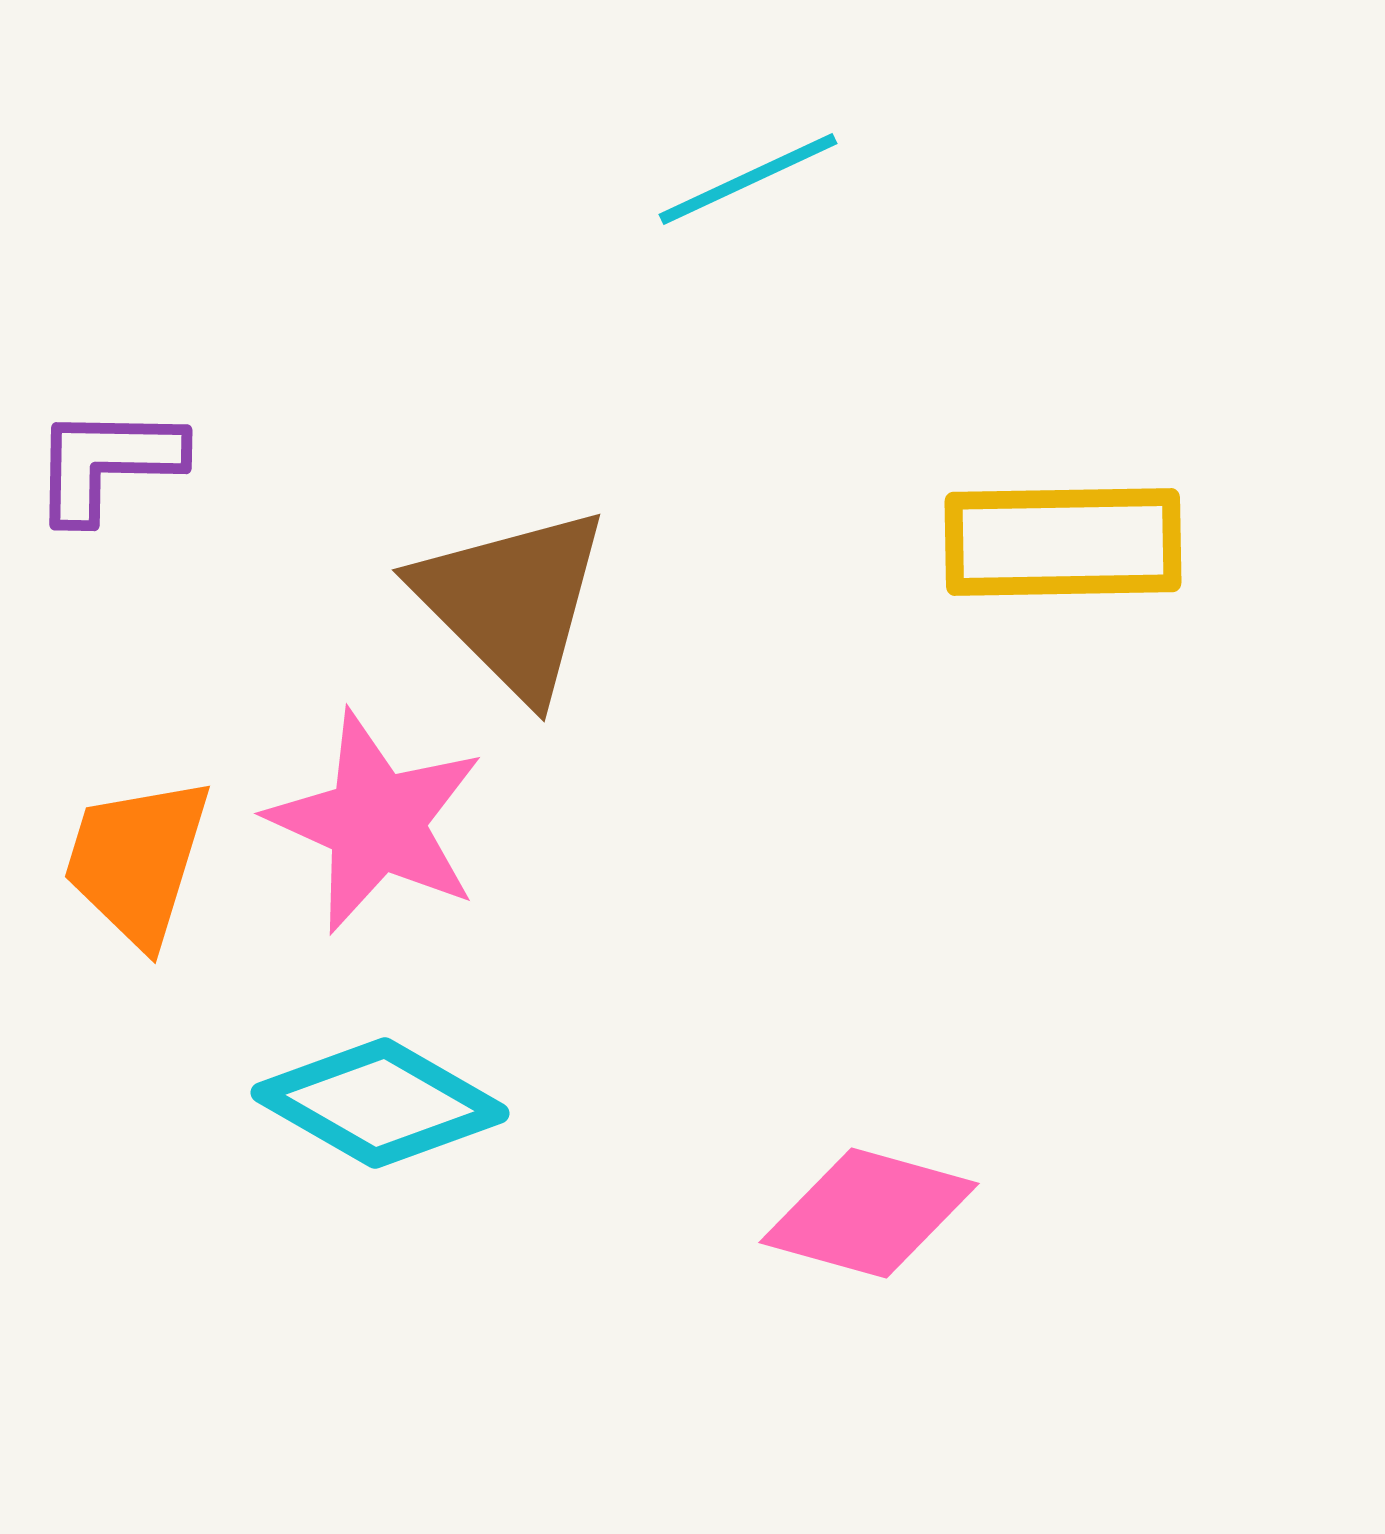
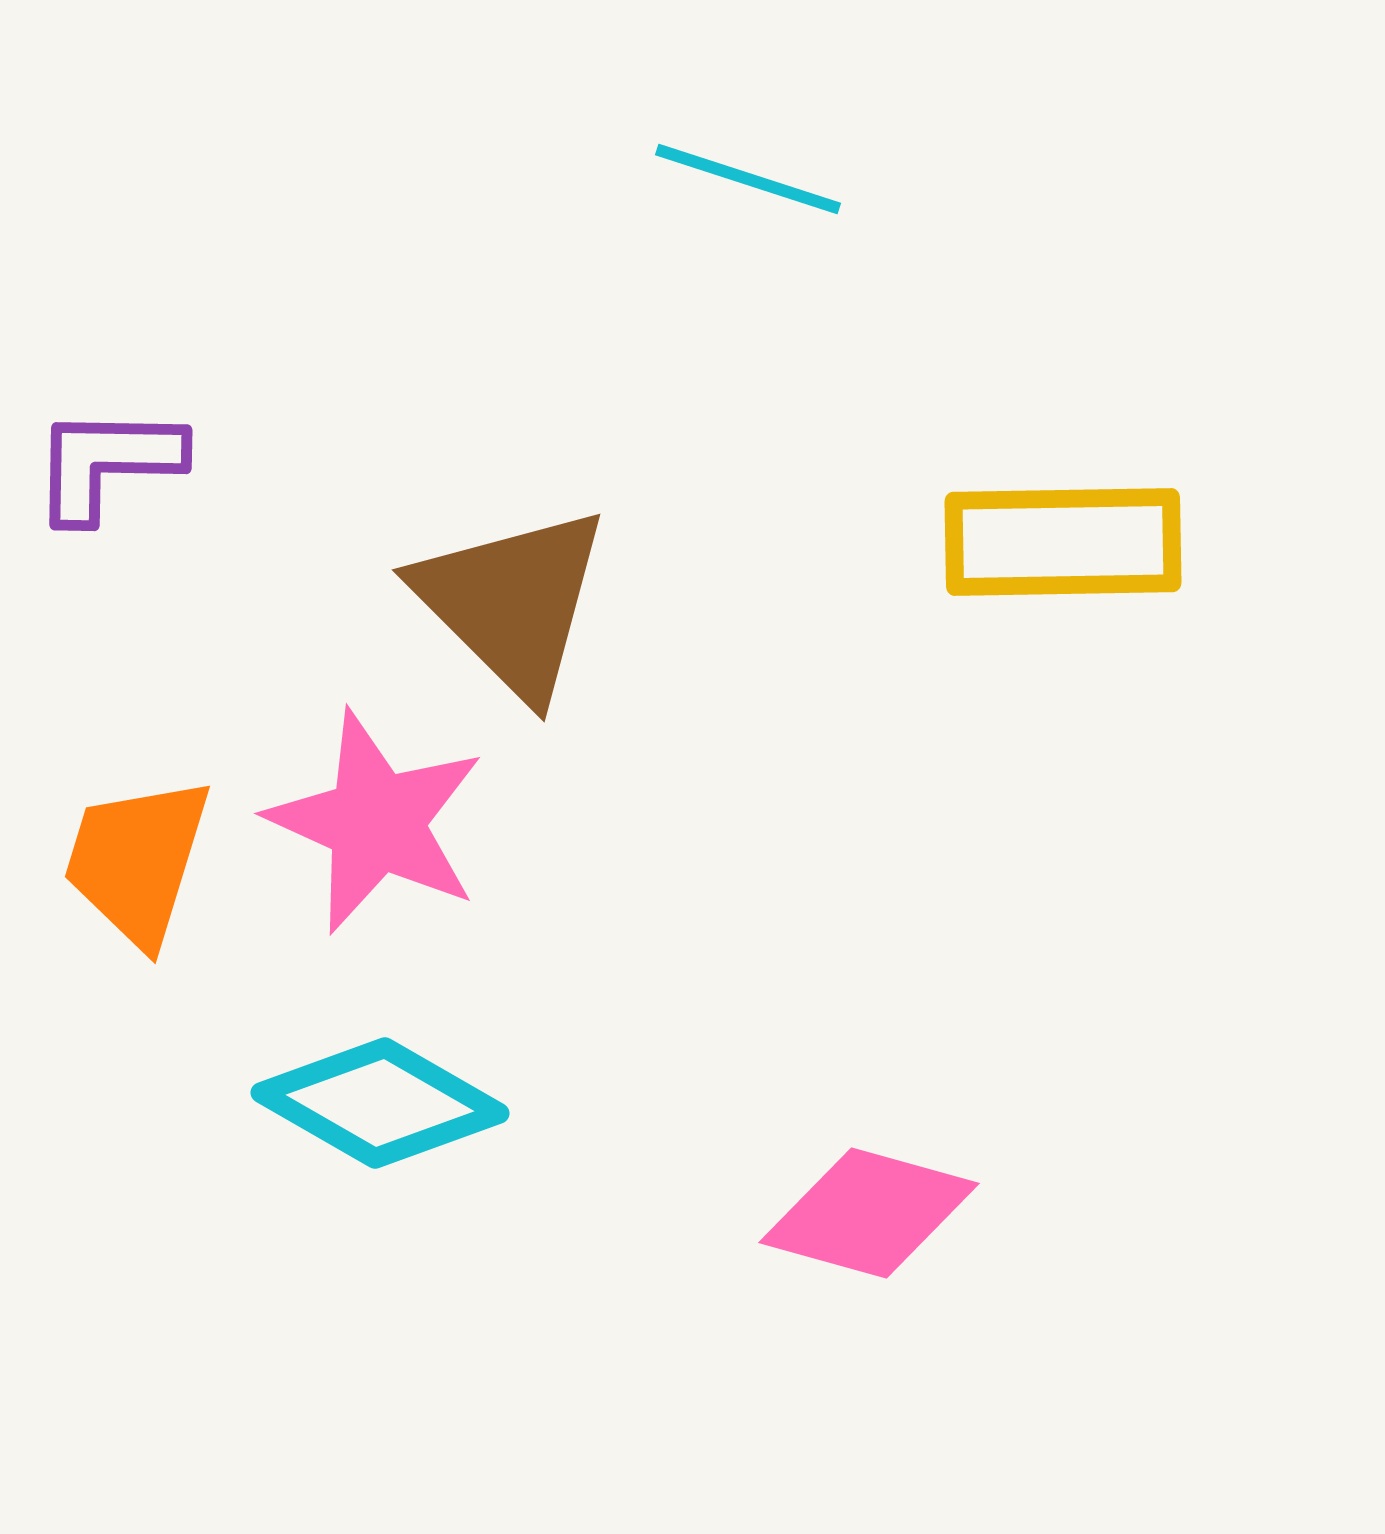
cyan line: rotated 43 degrees clockwise
